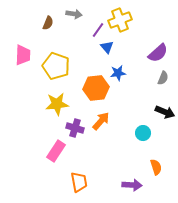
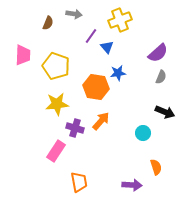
purple line: moved 7 px left, 6 px down
gray semicircle: moved 2 px left, 1 px up
orange hexagon: moved 1 px up; rotated 15 degrees clockwise
